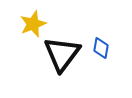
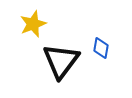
black triangle: moved 1 px left, 7 px down
